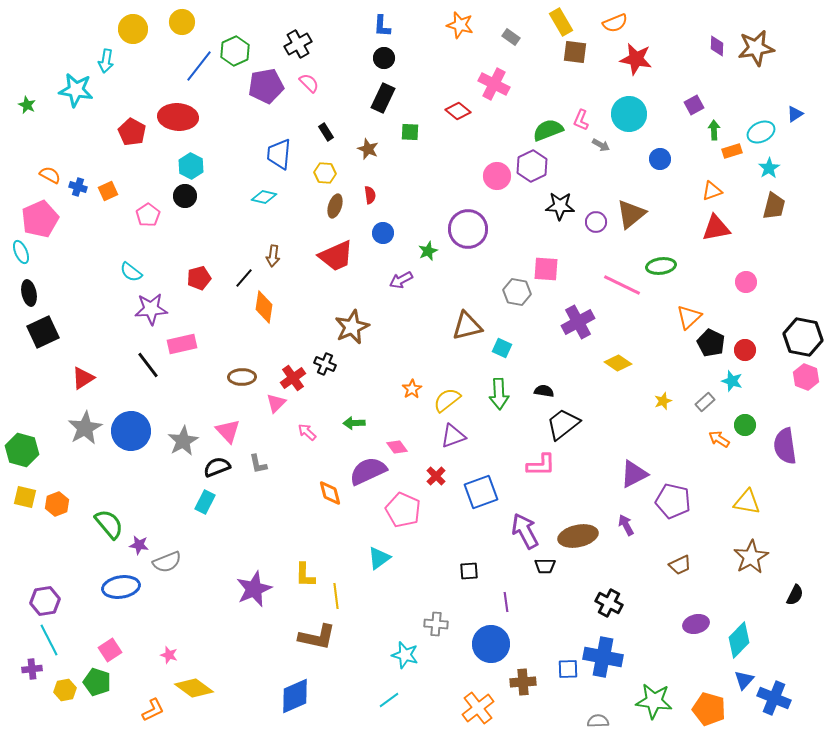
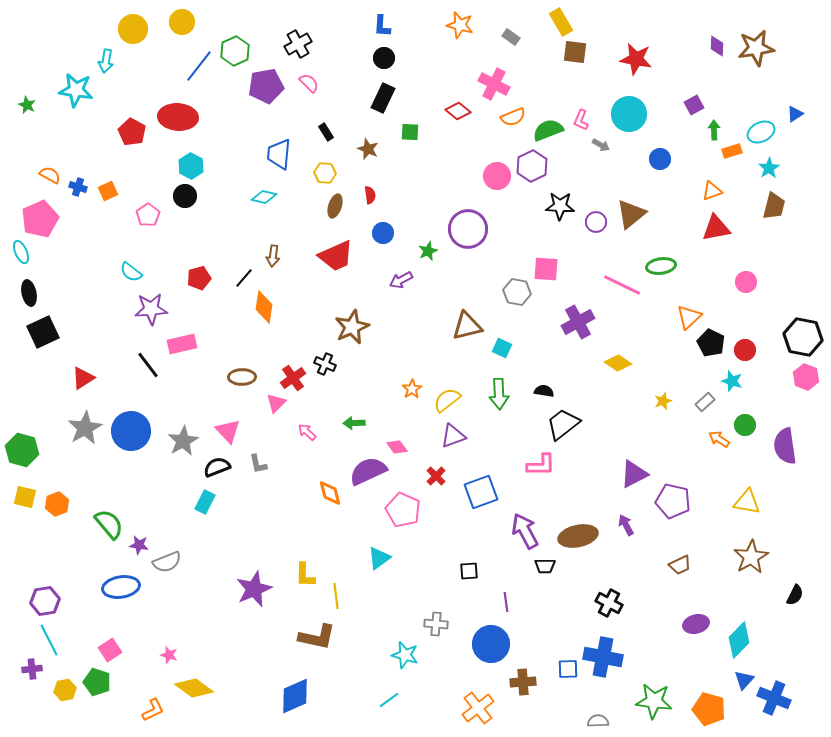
orange semicircle at (615, 23): moved 102 px left, 94 px down
